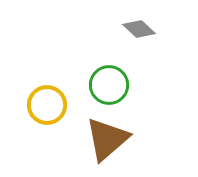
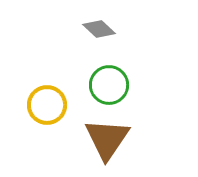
gray diamond: moved 40 px left
brown triangle: rotated 15 degrees counterclockwise
